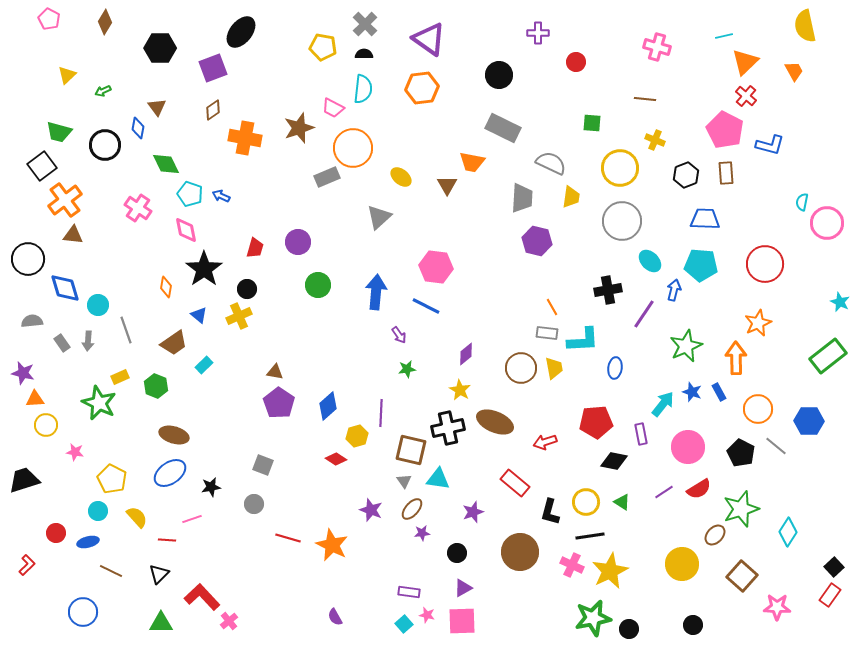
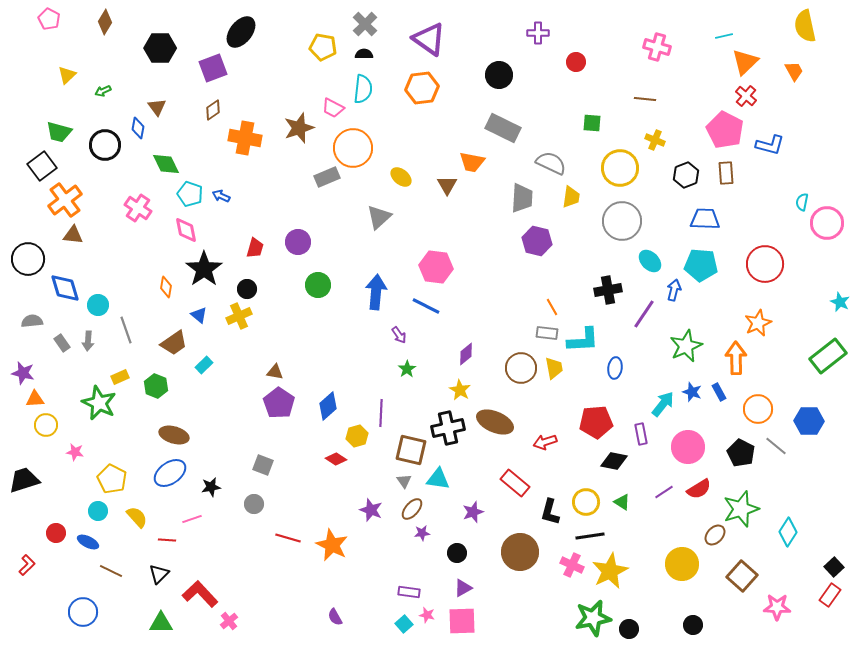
green star at (407, 369): rotated 24 degrees counterclockwise
blue ellipse at (88, 542): rotated 40 degrees clockwise
red L-shape at (202, 597): moved 2 px left, 3 px up
